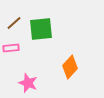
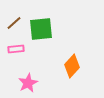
pink rectangle: moved 5 px right, 1 px down
orange diamond: moved 2 px right, 1 px up
pink star: rotated 24 degrees clockwise
